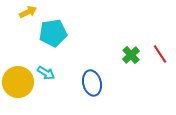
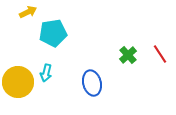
green cross: moved 3 px left
cyan arrow: rotated 72 degrees clockwise
